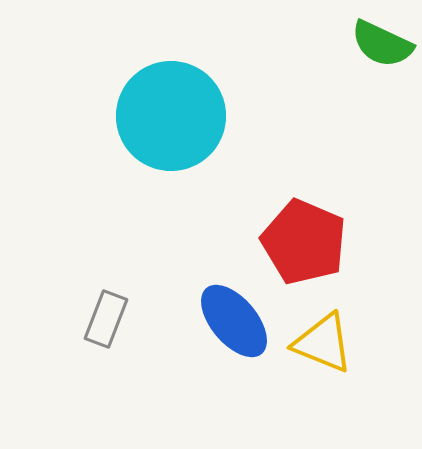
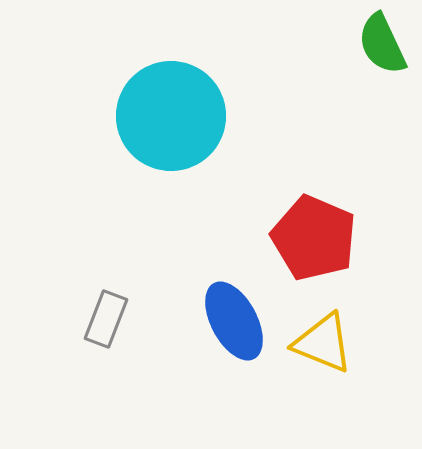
green semicircle: rotated 40 degrees clockwise
red pentagon: moved 10 px right, 4 px up
blue ellipse: rotated 12 degrees clockwise
